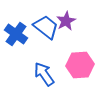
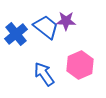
purple star: rotated 30 degrees clockwise
blue cross: rotated 15 degrees clockwise
pink hexagon: rotated 20 degrees counterclockwise
